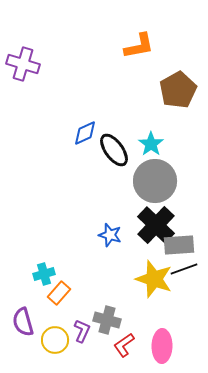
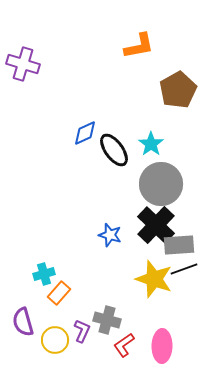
gray circle: moved 6 px right, 3 px down
